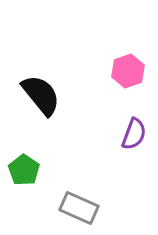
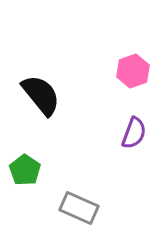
pink hexagon: moved 5 px right
purple semicircle: moved 1 px up
green pentagon: moved 1 px right
